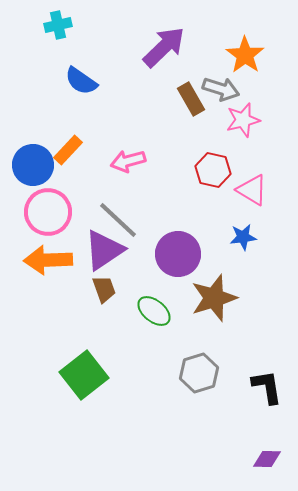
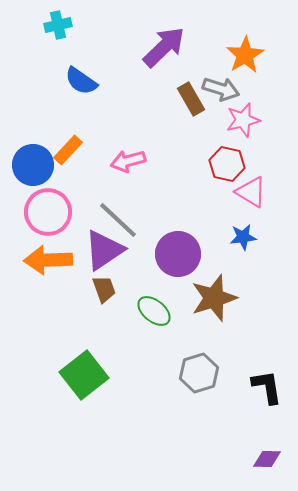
orange star: rotated 6 degrees clockwise
red hexagon: moved 14 px right, 6 px up
pink triangle: moved 1 px left, 2 px down
